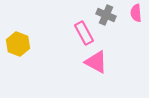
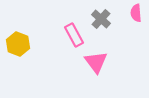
gray cross: moved 5 px left, 4 px down; rotated 18 degrees clockwise
pink rectangle: moved 10 px left, 2 px down
pink triangle: rotated 25 degrees clockwise
